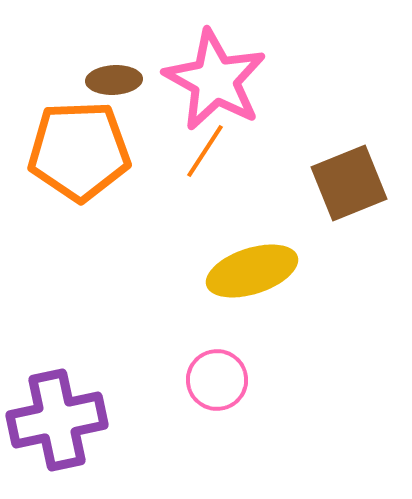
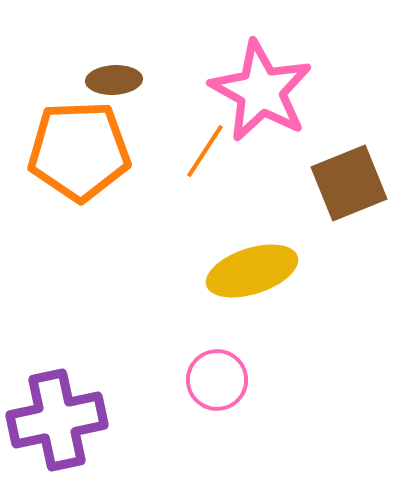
pink star: moved 46 px right, 11 px down
